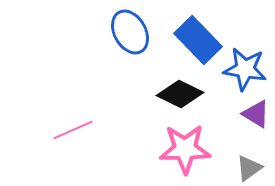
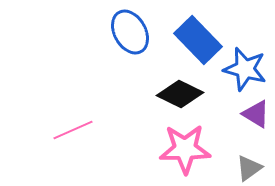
blue star: rotated 6 degrees clockwise
